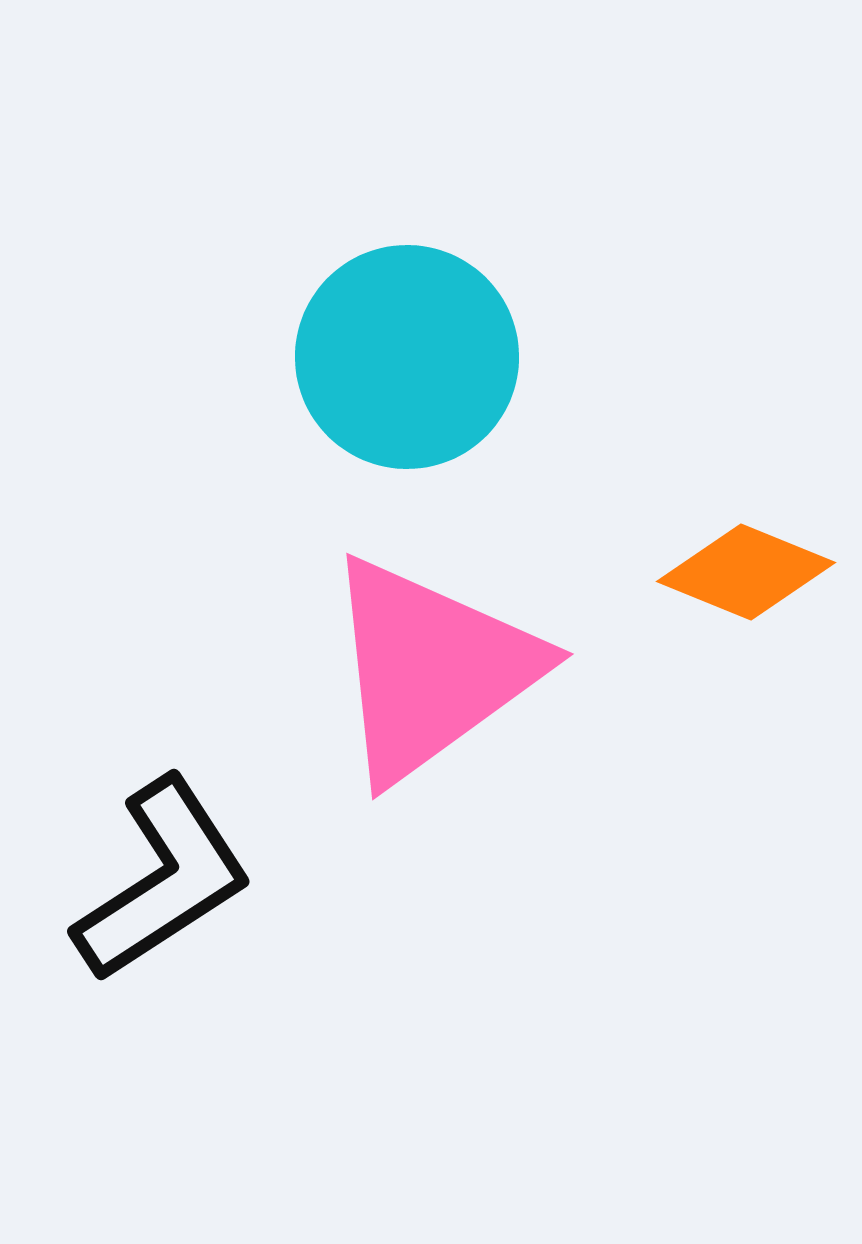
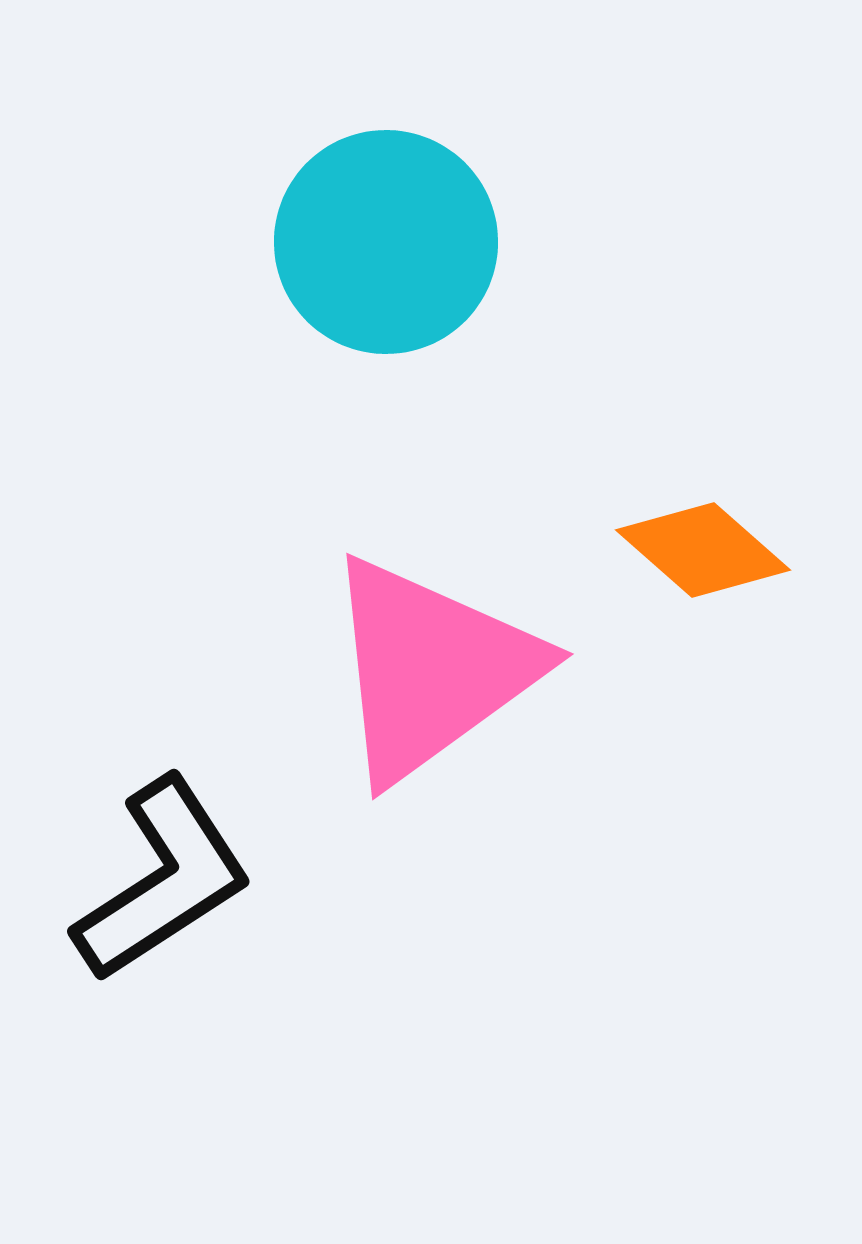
cyan circle: moved 21 px left, 115 px up
orange diamond: moved 43 px left, 22 px up; rotated 19 degrees clockwise
